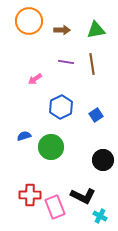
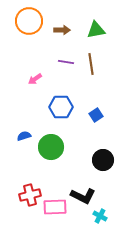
brown line: moved 1 px left
blue hexagon: rotated 25 degrees clockwise
red cross: rotated 15 degrees counterclockwise
pink rectangle: rotated 70 degrees counterclockwise
